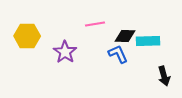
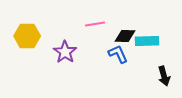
cyan rectangle: moved 1 px left
